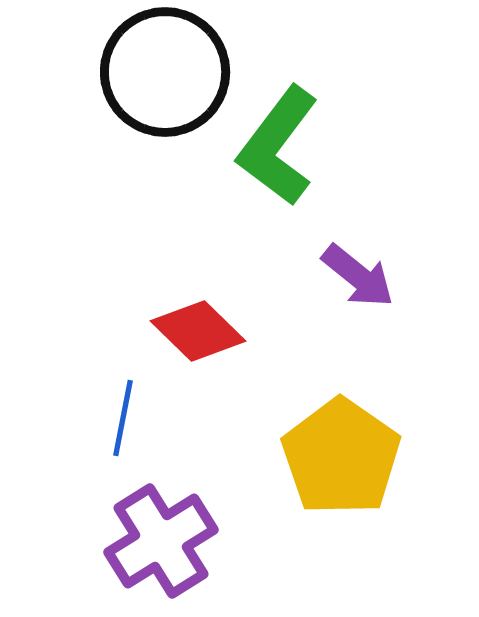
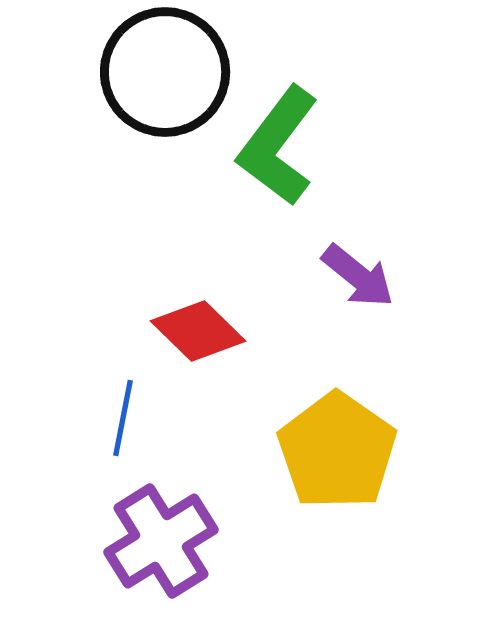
yellow pentagon: moved 4 px left, 6 px up
